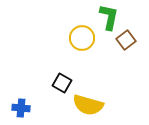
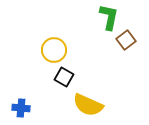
yellow circle: moved 28 px left, 12 px down
black square: moved 2 px right, 6 px up
yellow semicircle: rotated 8 degrees clockwise
